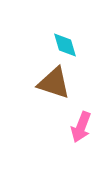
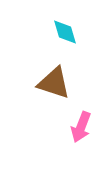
cyan diamond: moved 13 px up
